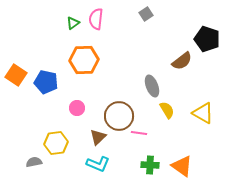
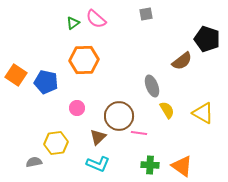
gray square: rotated 24 degrees clockwise
pink semicircle: rotated 55 degrees counterclockwise
